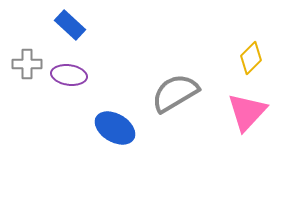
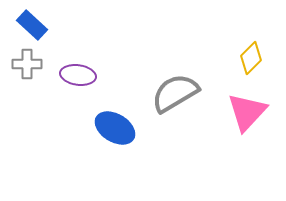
blue rectangle: moved 38 px left
purple ellipse: moved 9 px right
